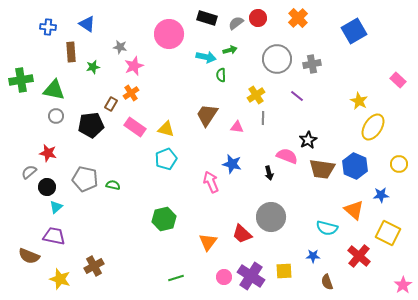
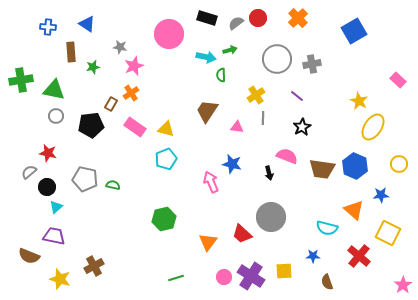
brown trapezoid at (207, 115): moved 4 px up
black star at (308, 140): moved 6 px left, 13 px up
